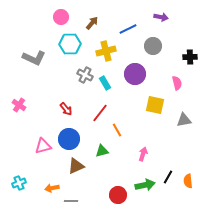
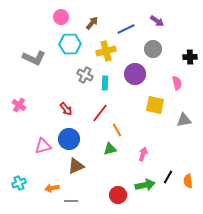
purple arrow: moved 4 px left, 4 px down; rotated 24 degrees clockwise
blue line: moved 2 px left
gray circle: moved 3 px down
cyan rectangle: rotated 32 degrees clockwise
green triangle: moved 8 px right, 2 px up
